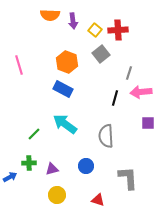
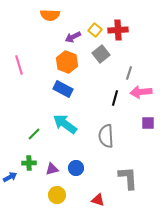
purple arrow: moved 16 px down; rotated 70 degrees clockwise
blue circle: moved 10 px left, 2 px down
